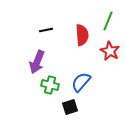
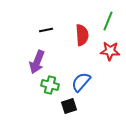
red star: rotated 24 degrees counterclockwise
black square: moved 1 px left, 1 px up
